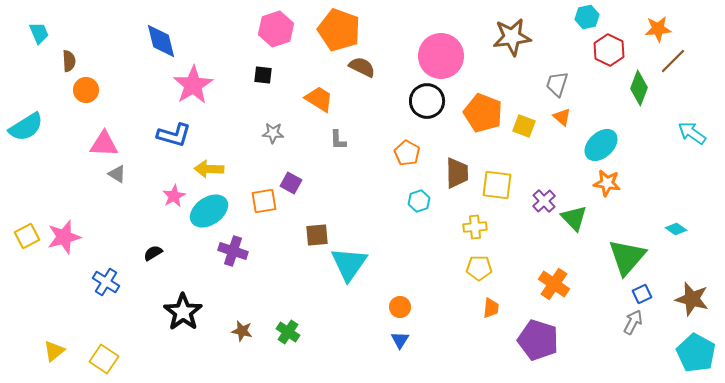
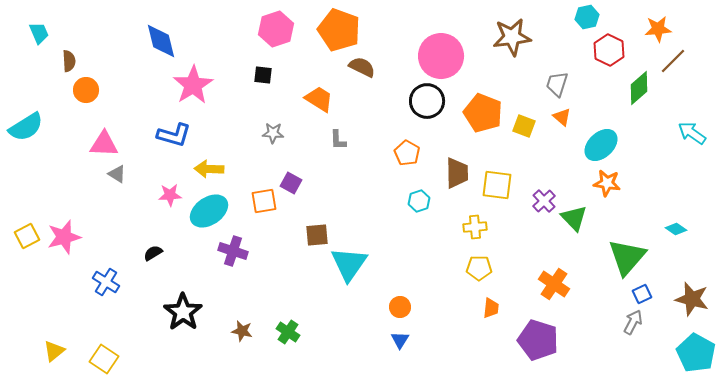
green diamond at (639, 88): rotated 28 degrees clockwise
pink star at (174, 196): moved 4 px left, 1 px up; rotated 25 degrees clockwise
